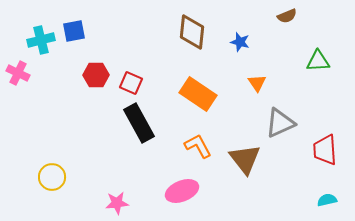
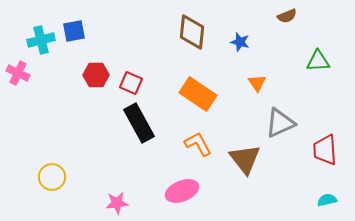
orange L-shape: moved 2 px up
